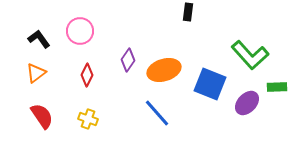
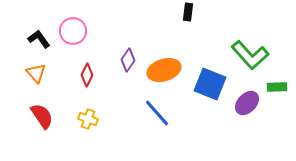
pink circle: moved 7 px left
orange triangle: rotated 35 degrees counterclockwise
